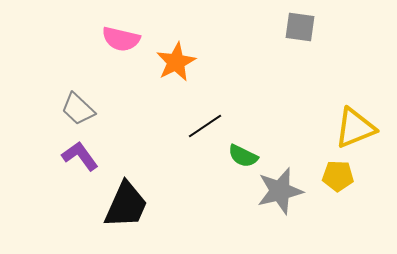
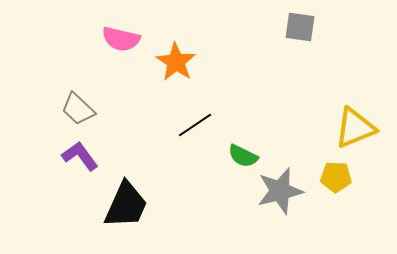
orange star: rotated 12 degrees counterclockwise
black line: moved 10 px left, 1 px up
yellow pentagon: moved 2 px left, 1 px down
